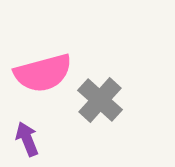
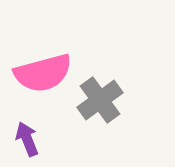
gray cross: rotated 12 degrees clockwise
